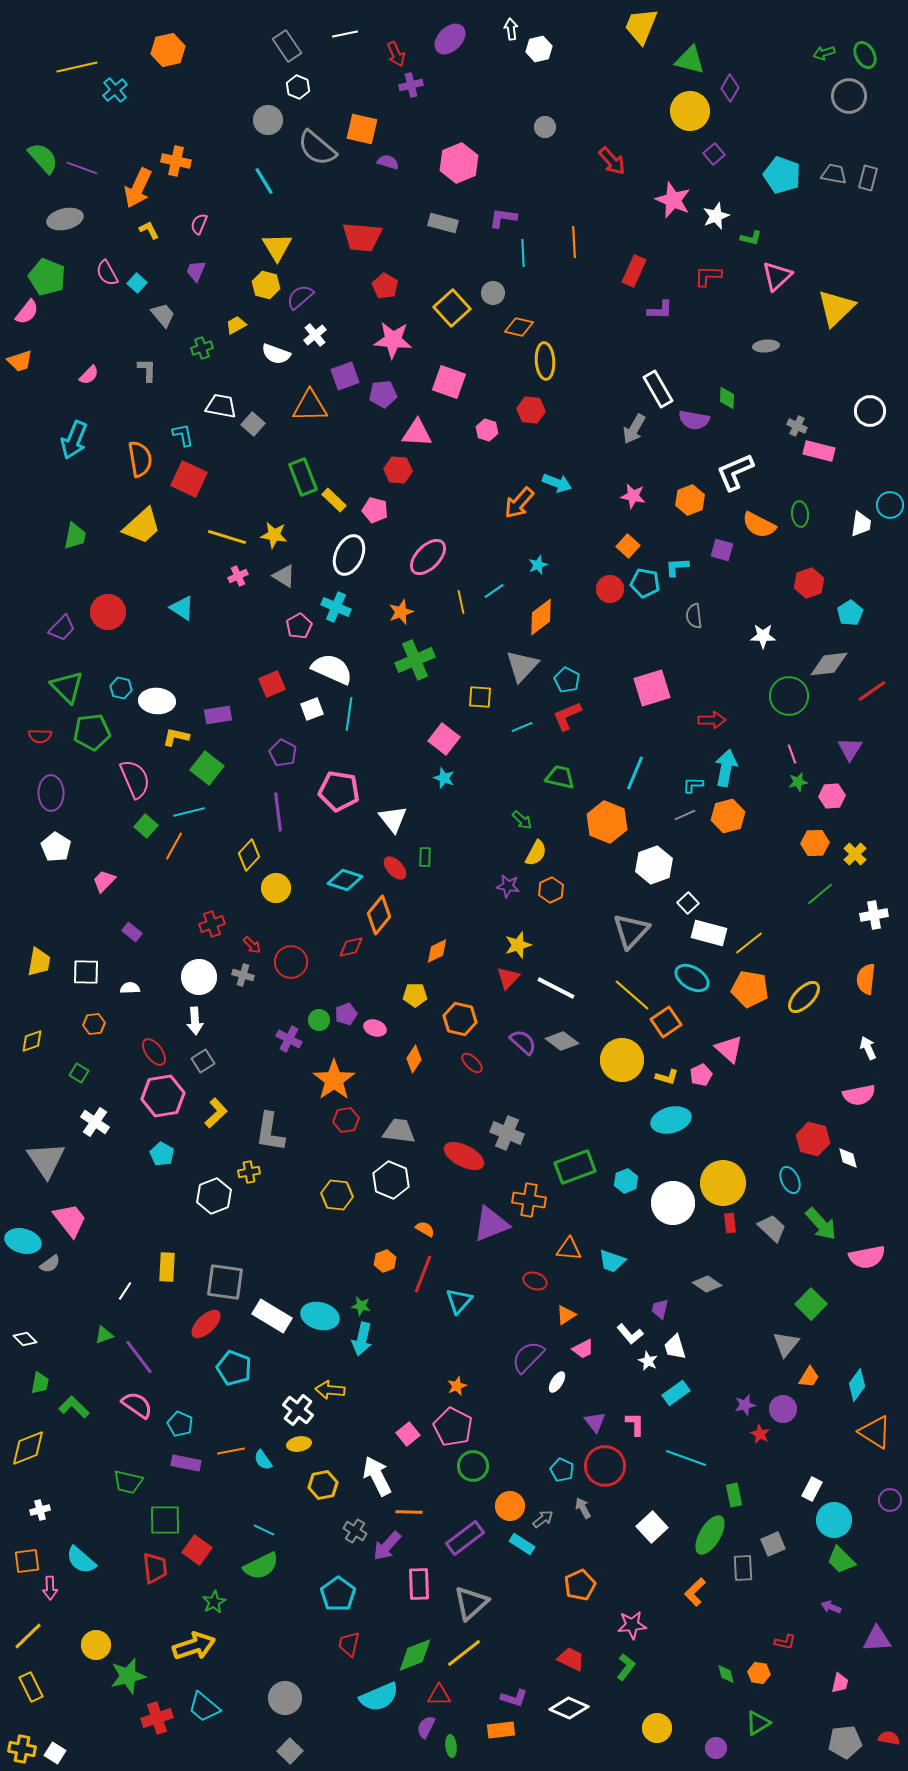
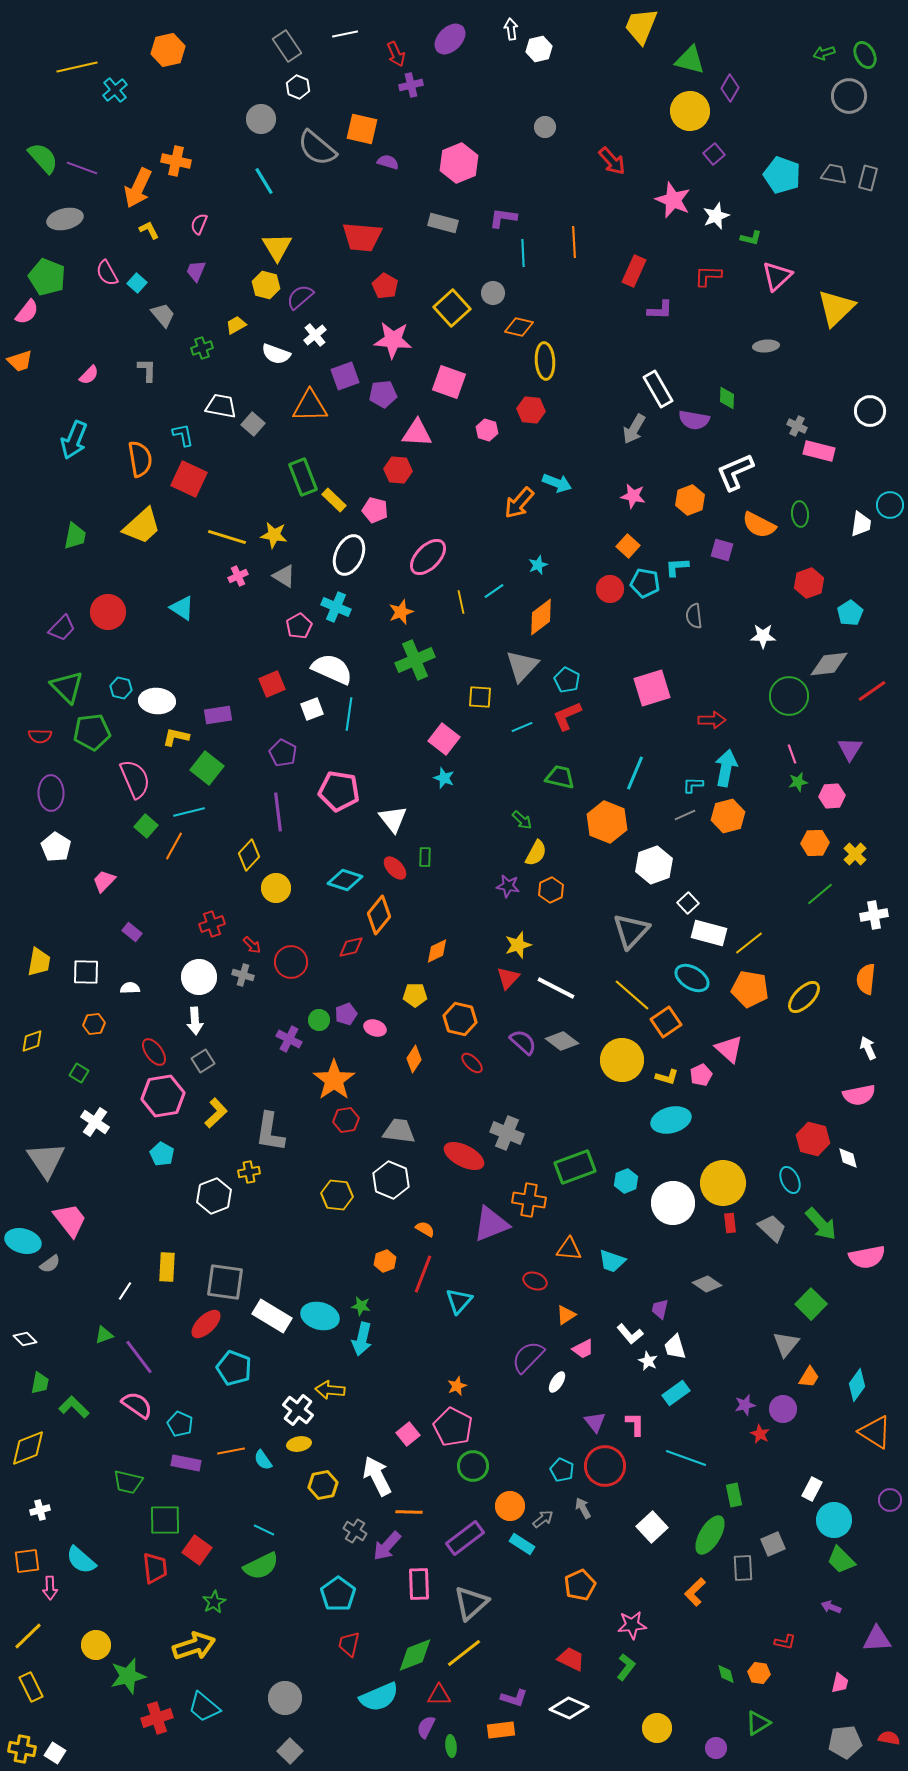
gray circle at (268, 120): moved 7 px left, 1 px up
